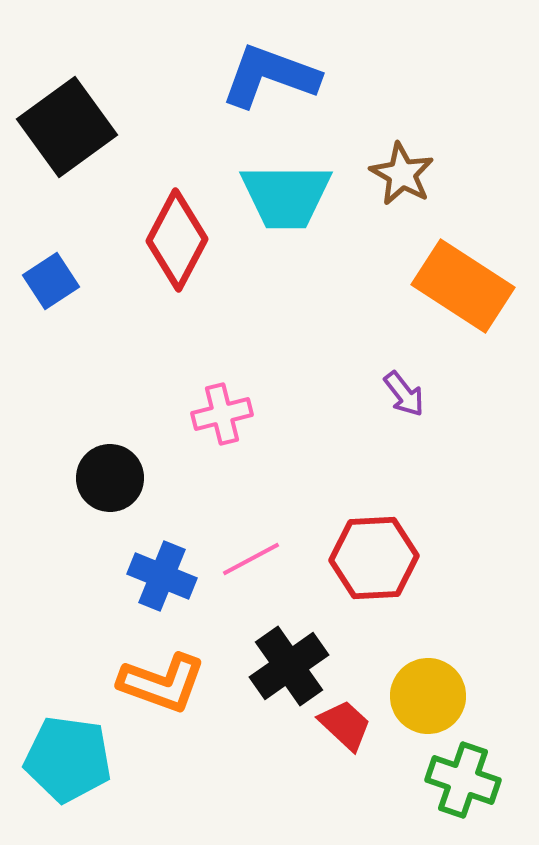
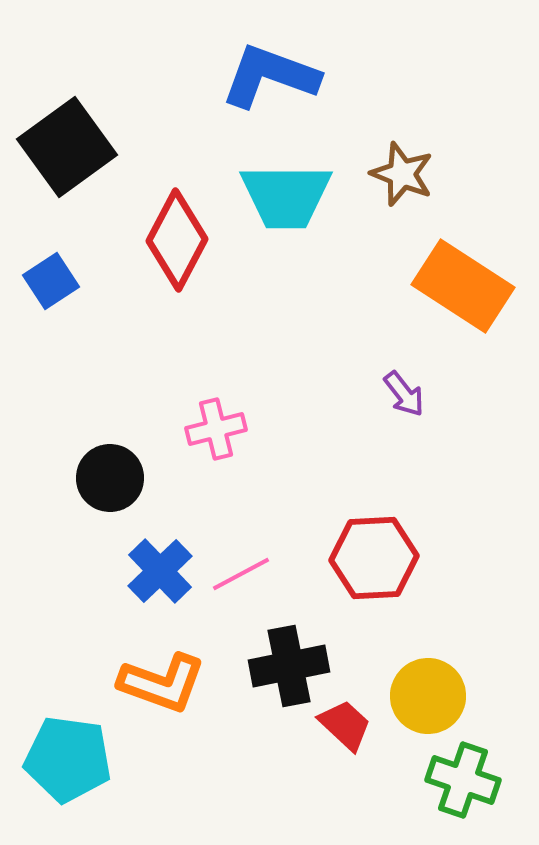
black square: moved 20 px down
brown star: rotated 8 degrees counterclockwise
pink cross: moved 6 px left, 15 px down
pink line: moved 10 px left, 15 px down
blue cross: moved 2 px left, 5 px up; rotated 24 degrees clockwise
black cross: rotated 24 degrees clockwise
